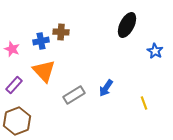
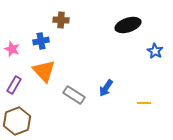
black ellipse: moved 1 px right; rotated 45 degrees clockwise
brown cross: moved 12 px up
purple rectangle: rotated 12 degrees counterclockwise
gray rectangle: rotated 65 degrees clockwise
yellow line: rotated 72 degrees counterclockwise
